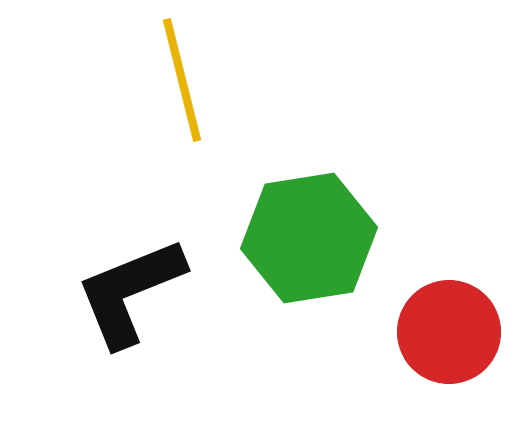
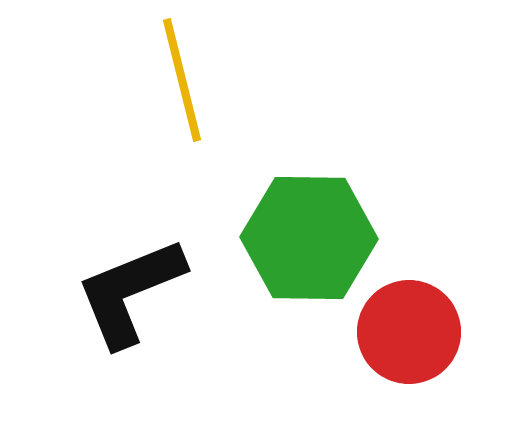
green hexagon: rotated 10 degrees clockwise
red circle: moved 40 px left
